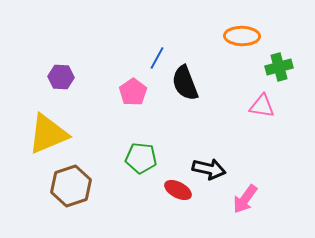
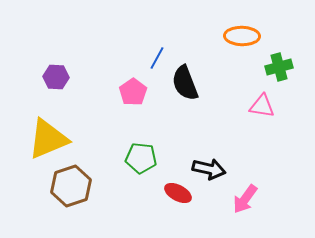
purple hexagon: moved 5 px left
yellow triangle: moved 5 px down
red ellipse: moved 3 px down
